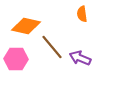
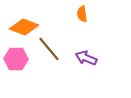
orange diamond: moved 2 px left, 1 px down; rotated 8 degrees clockwise
brown line: moved 3 px left, 2 px down
purple arrow: moved 6 px right
